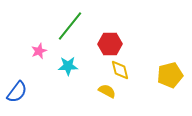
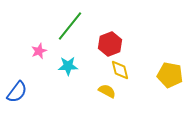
red hexagon: rotated 20 degrees counterclockwise
yellow pentagon: rotated 25 degrees clockwise
